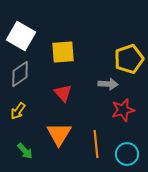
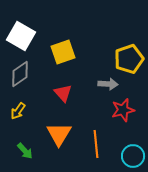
yellow square: rotated 15 degrees counterclockwise
cyan circle: moved 6 px right, 2 px down
